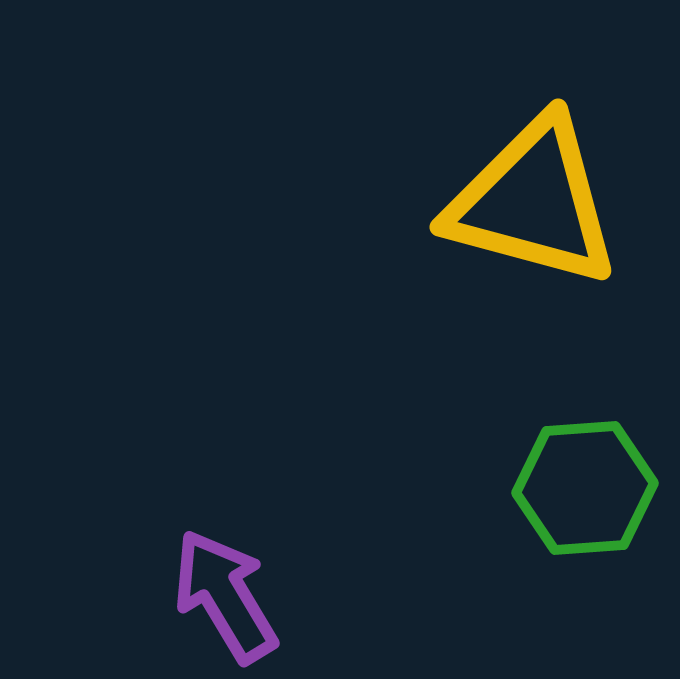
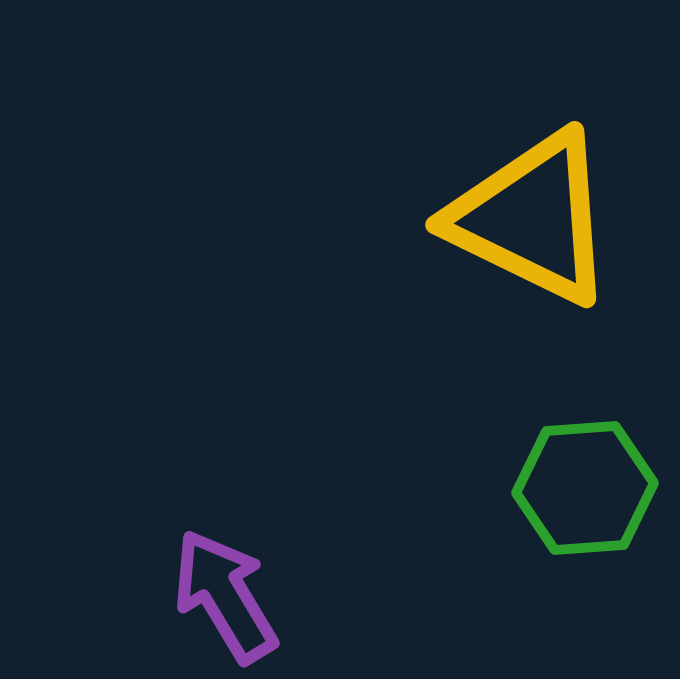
yellow triangle: moved 1 px left, 16 px down; rotated 11 degrees clockwise
